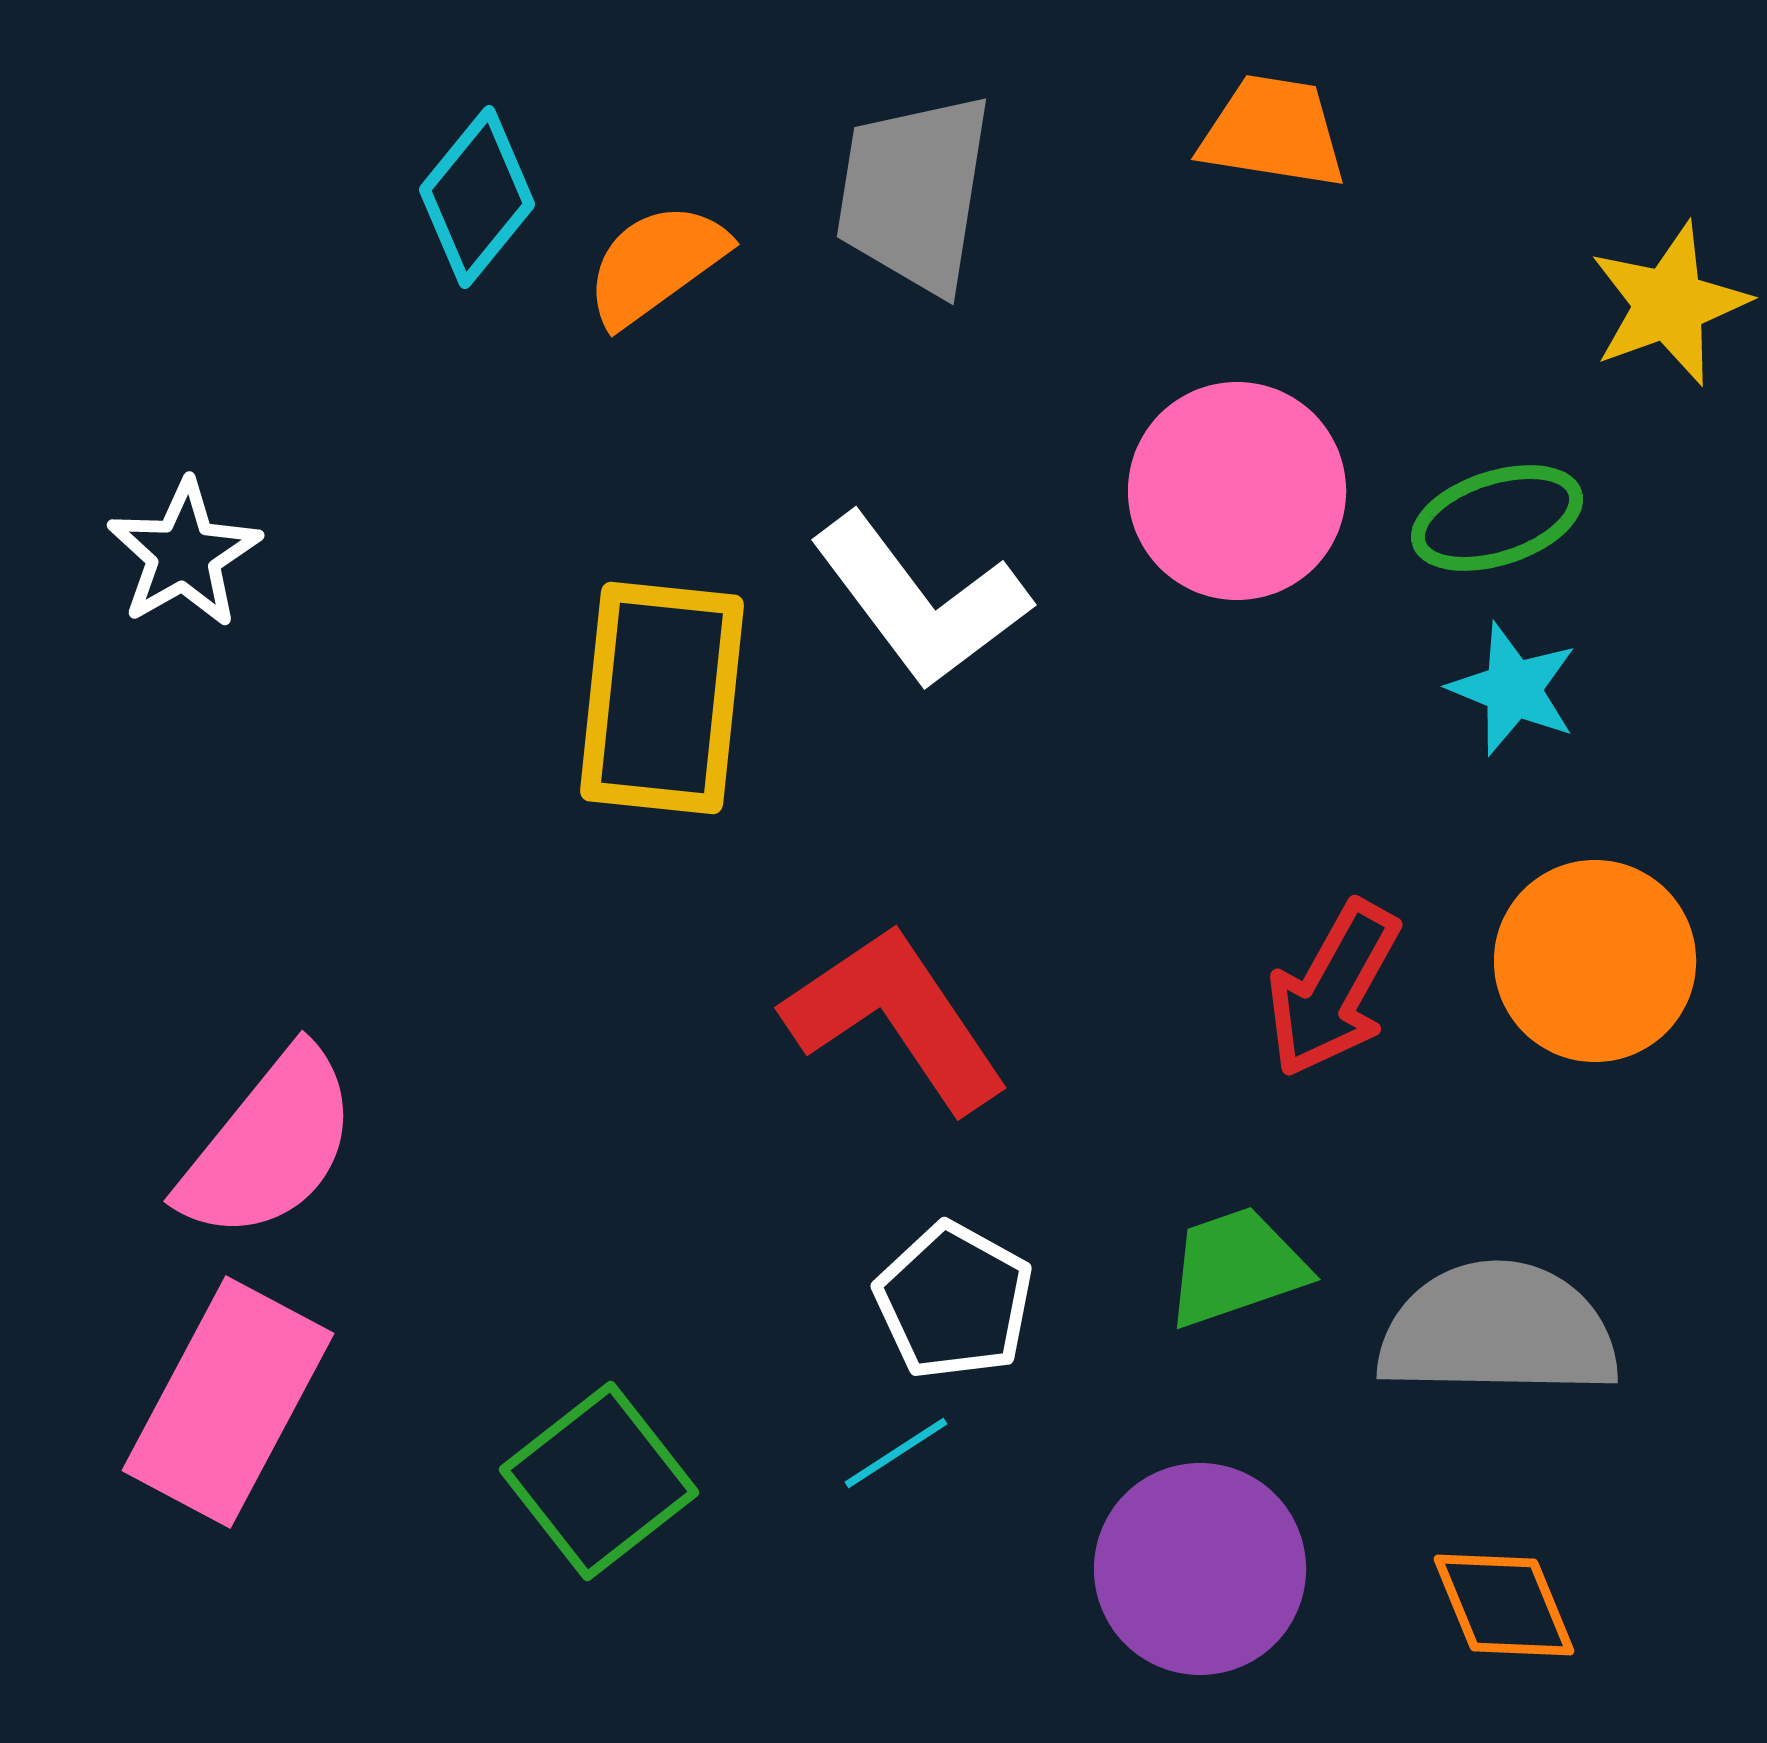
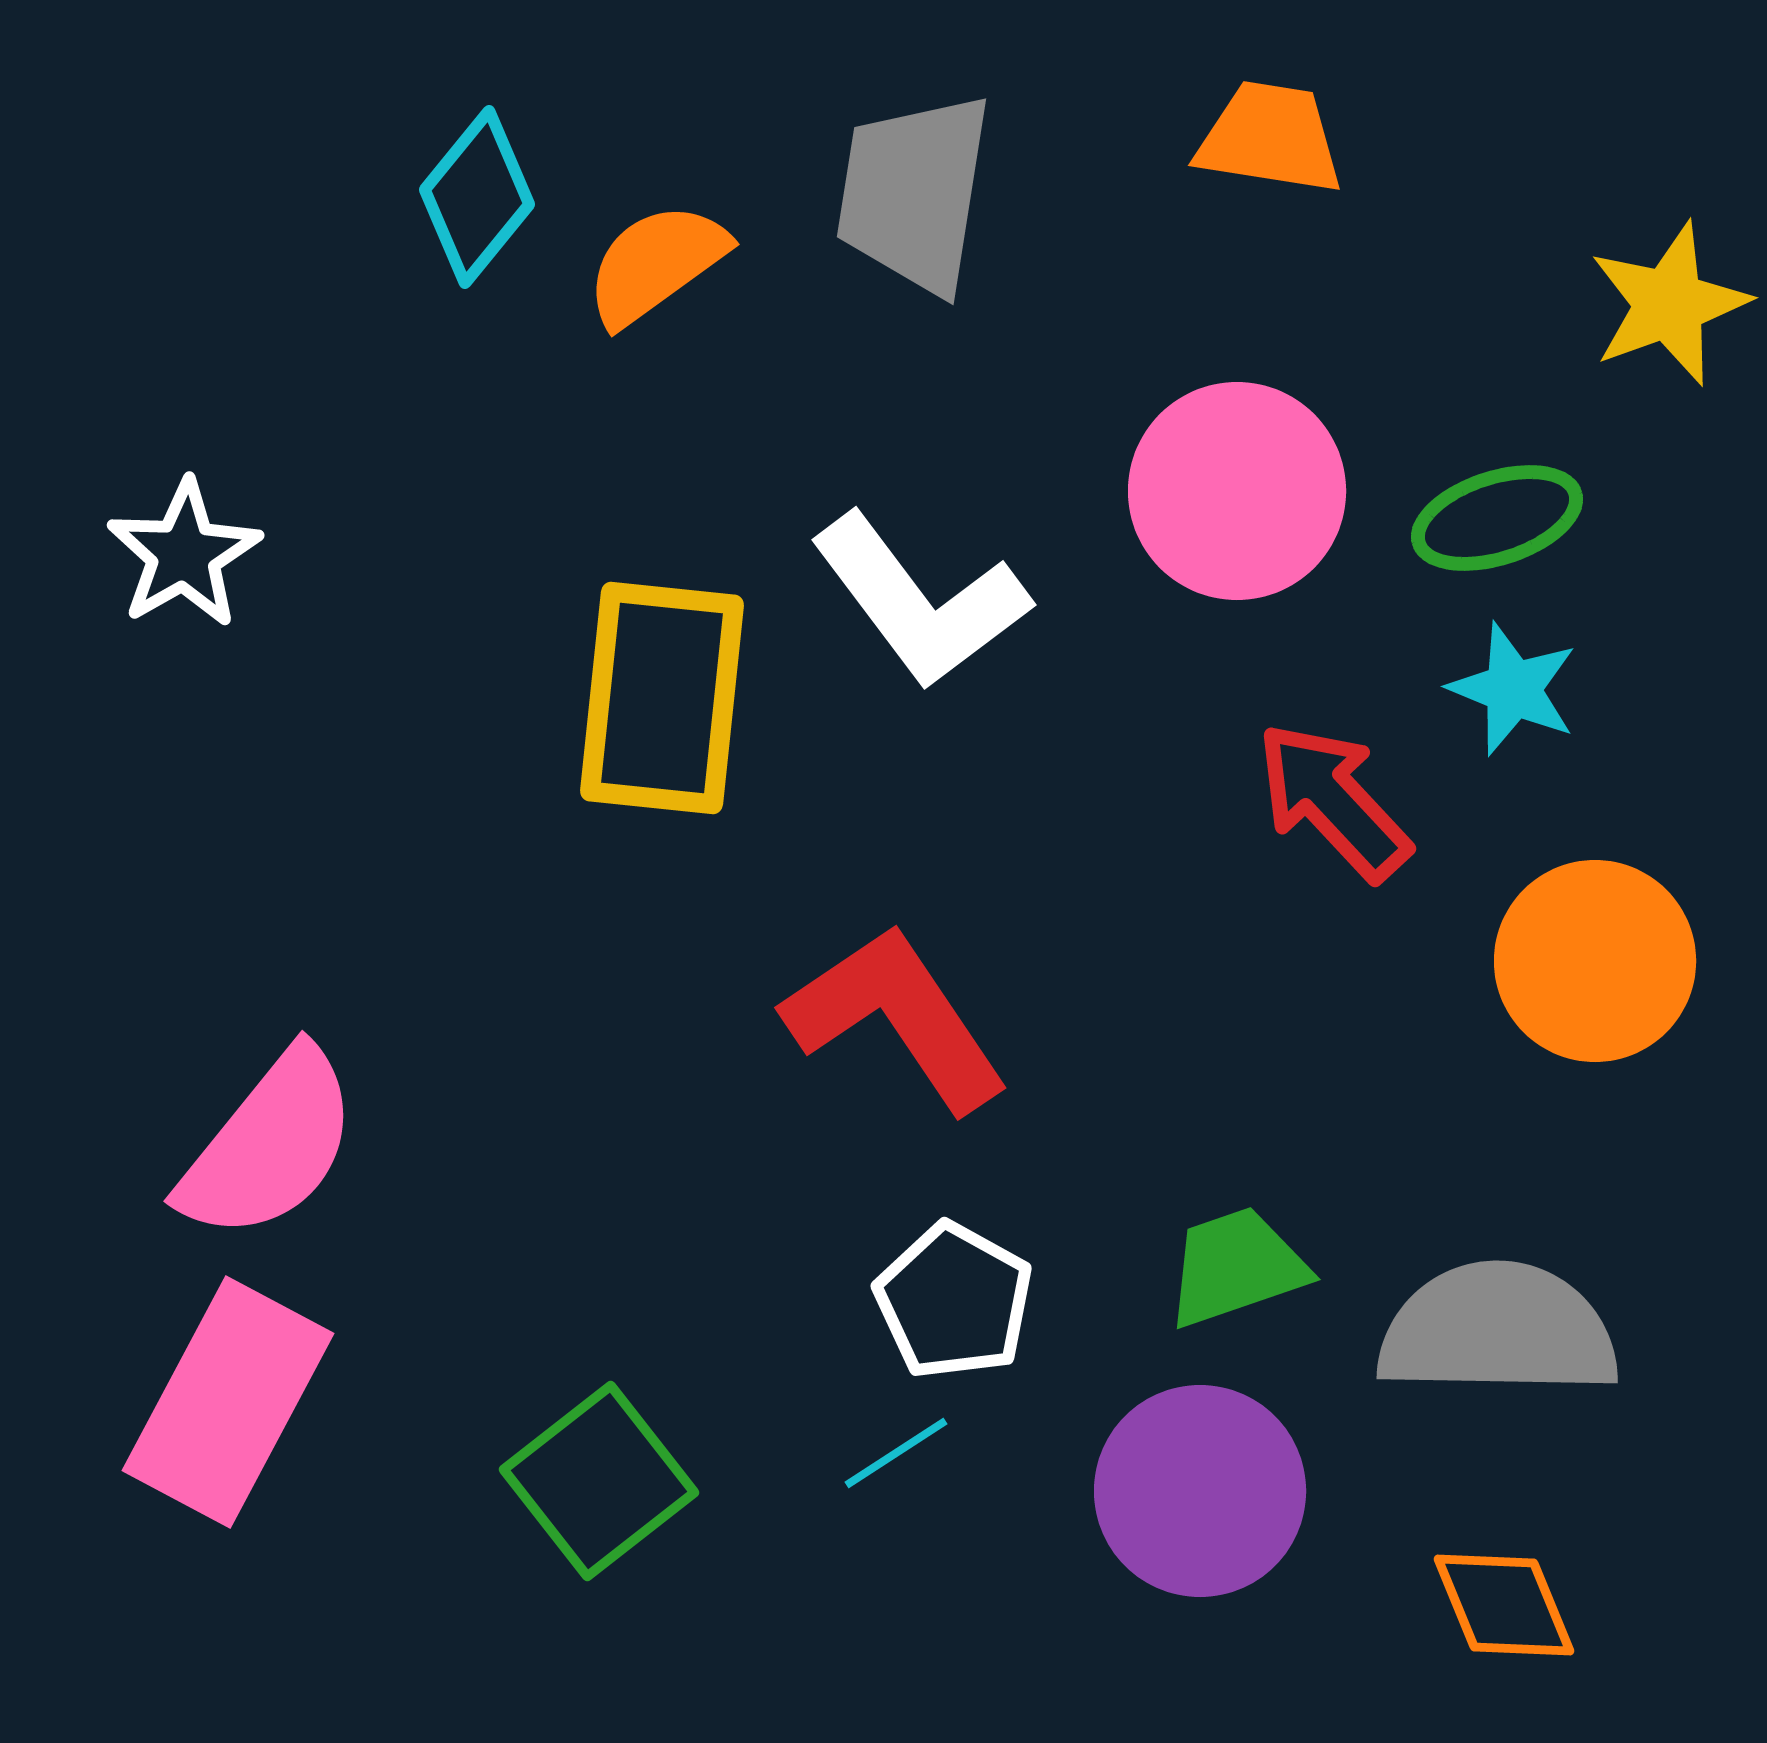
orange trapezoid: moved 3 px left, 6 px down
red arrow: moved 188 px up; rotated 108 degrees clockwise
purple circle: moved 78 px up
